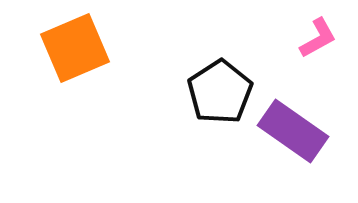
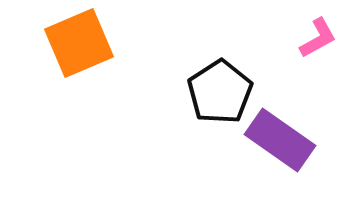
orange square: moved 4 px right, 5 px up
purple rectangle: moved 13 px left, 9 px down
